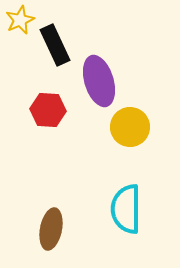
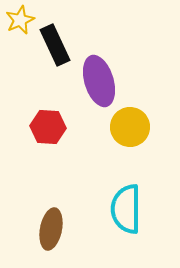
red hexagon: moved 17 px down
